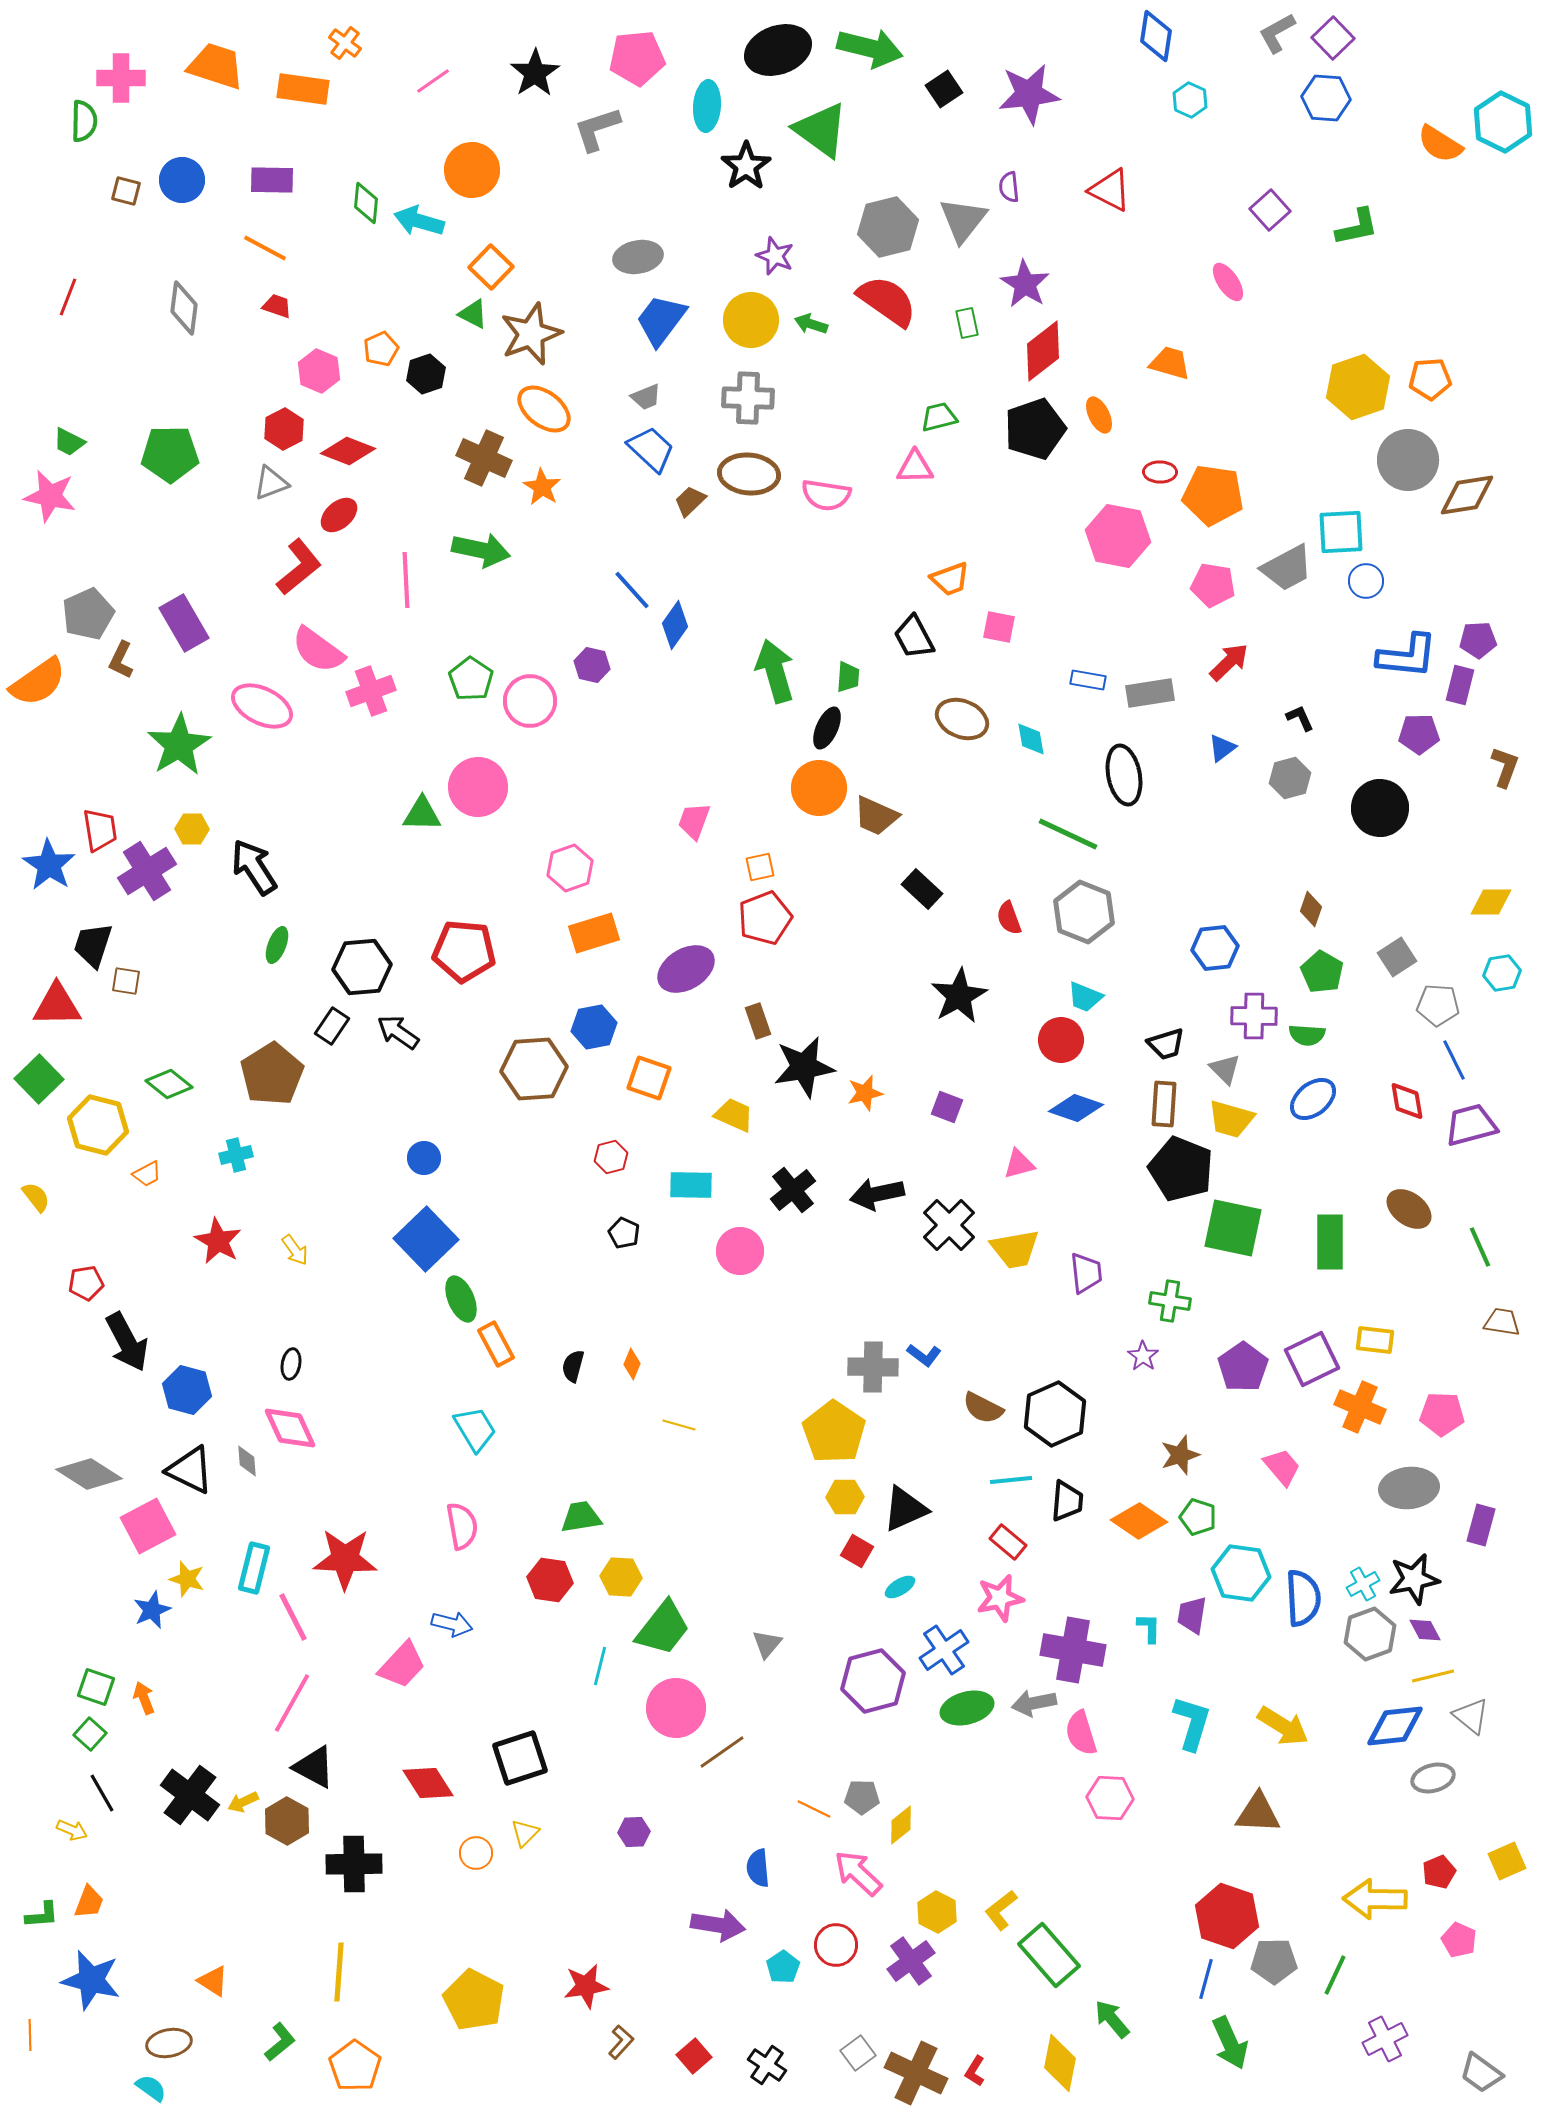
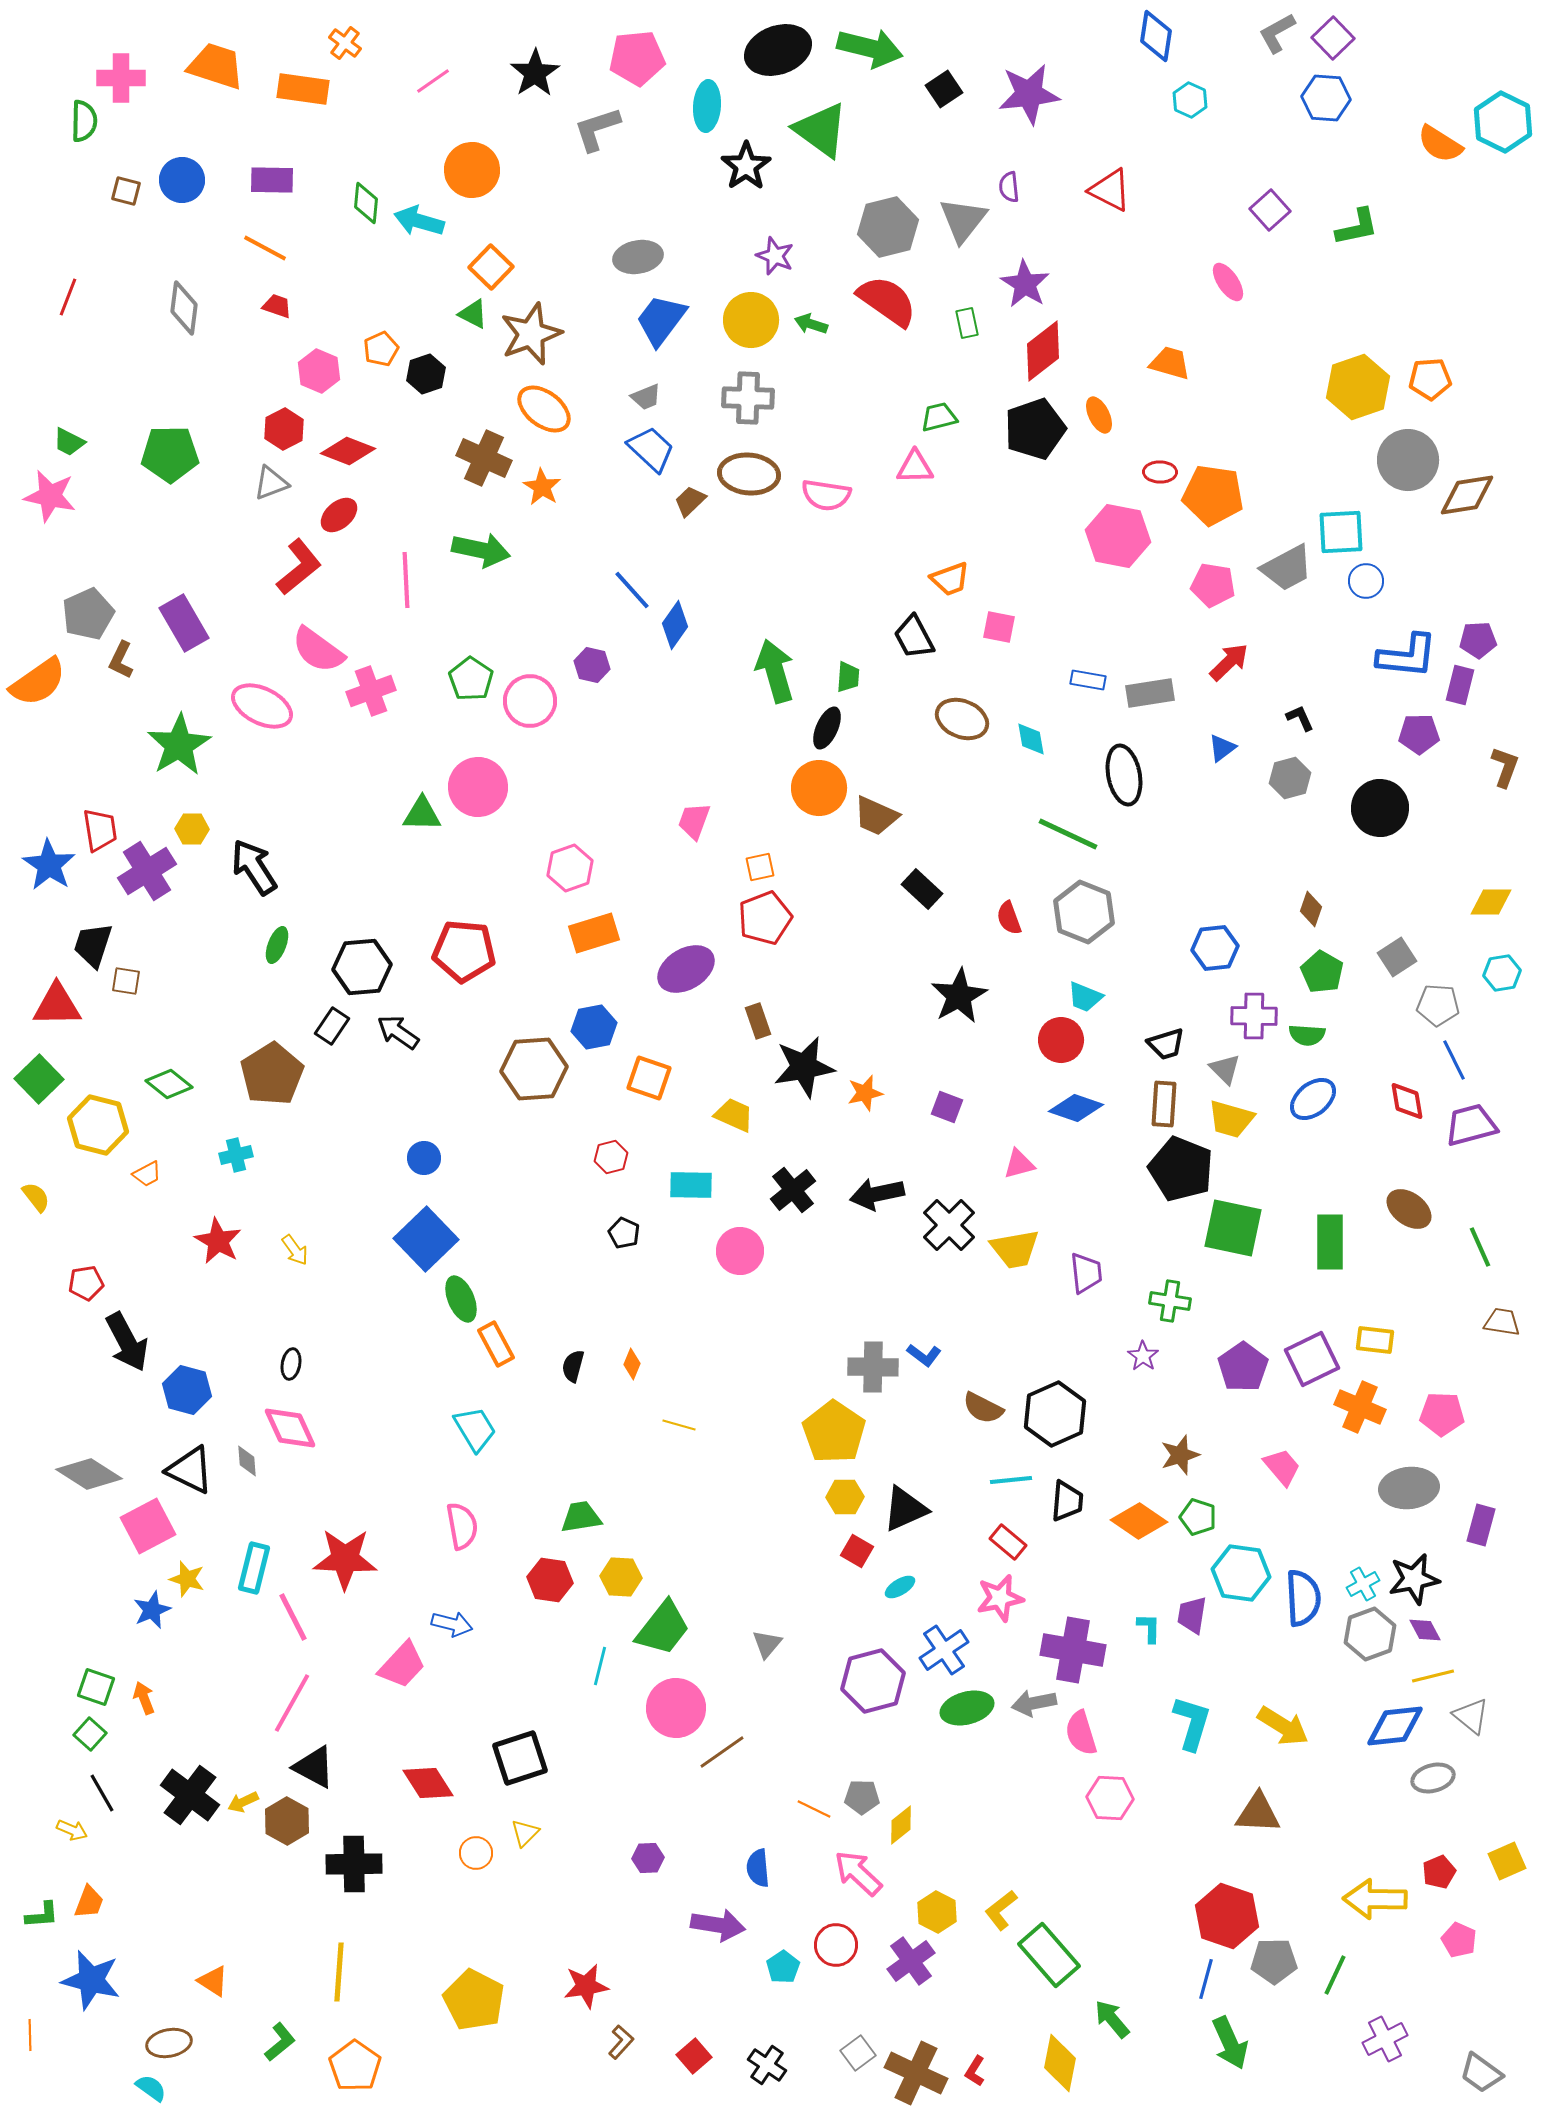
purple hexagon at (634, 1832): moved 14 px right, 26 px down
